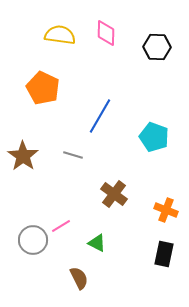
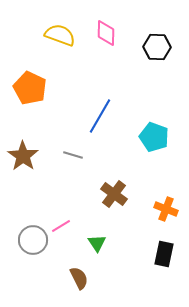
yellow semicircle: rotated 12 degrees clockwise
orange pentagon: moved 13 px left
orange cross: moved 1 px up
green triangle: rotated 30 degrees clockwise
